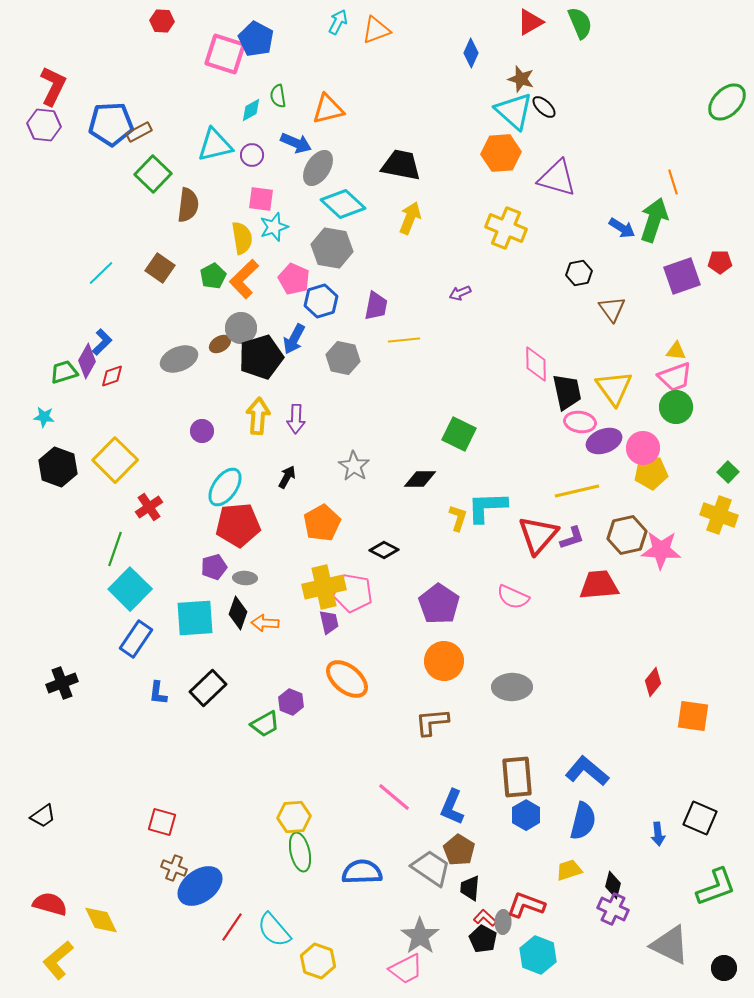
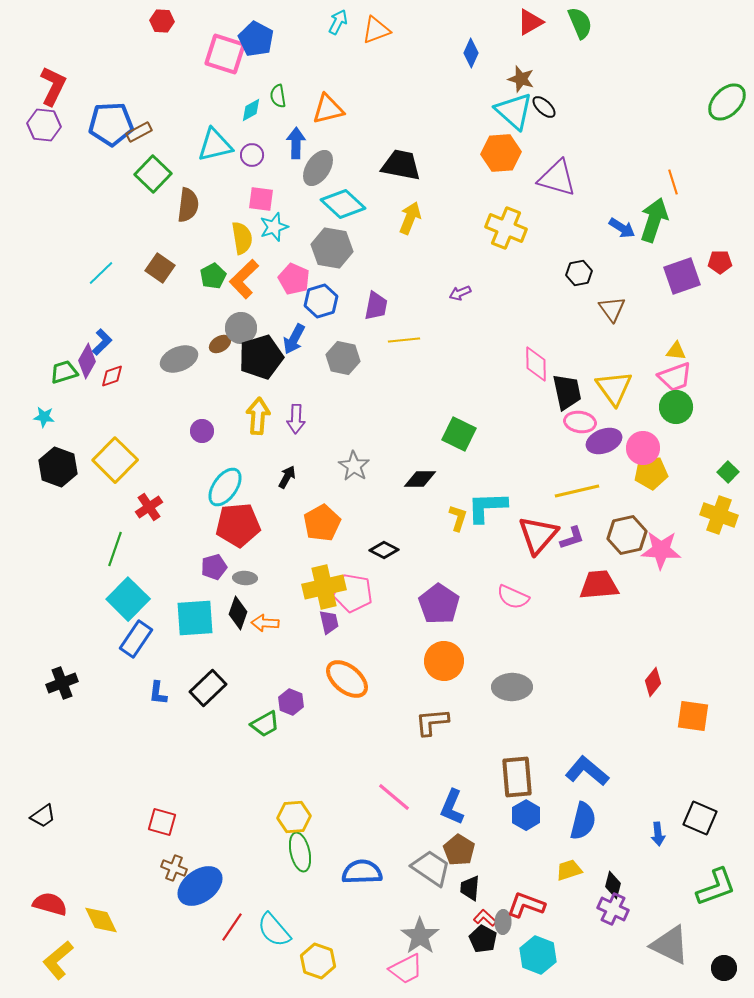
blue arrow at (296, 143): rotated 112 degrees counterclockwise
cyan square at (130, 589): moved 2 px left, 10 px down
